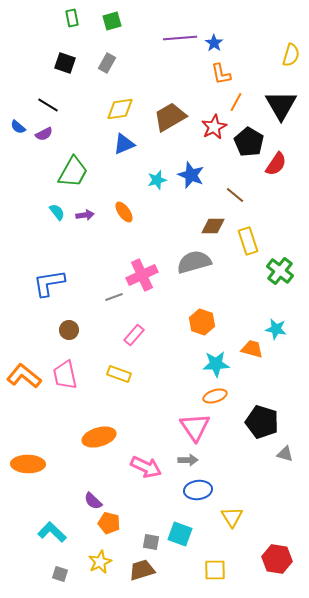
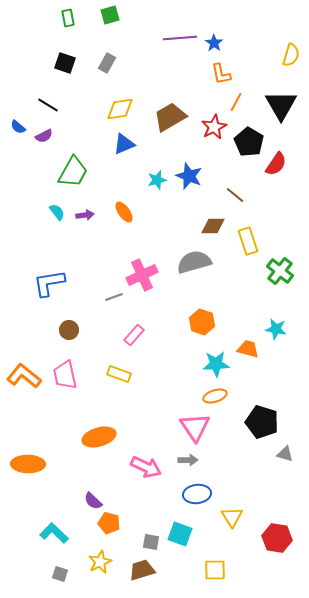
green rectangle at (72, 18): moved 4 px left
green square at (112, 21): moved 2 px left, 6 px up
purple semicircle at (44, 134): moved 2 px down
blue star at (191, 175): moved 2 px left, 1 px down
orange trapezoid at (252, 349): moved 4 px left
blue ellipse at (198, 490): moved 1 px left, 4 px down
cyan L-shape at (52, 532): moved 2 px right, 1 px down
red hexagon at (277, 559): moved 21 px up
